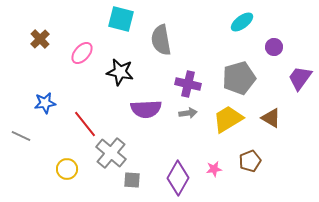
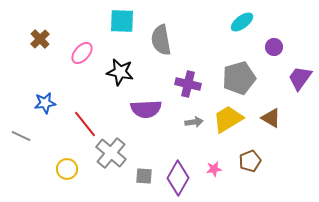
cyan square: moved 1 px right, 2 px down; rotated 12 degrees counterclockwise
gray arrow: moved 6 px right, 9 px down
gray square: moved 12 px right, 4 px up
